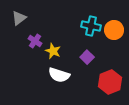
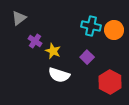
red hexagon: rotated 10 degrees counterclockwise
